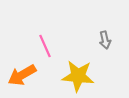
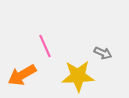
gray arrow: moved 2 px left, 13 px down; rotated 54 degrees counterclockwise
yellow star: rotated 8 degrees counterclockwise
